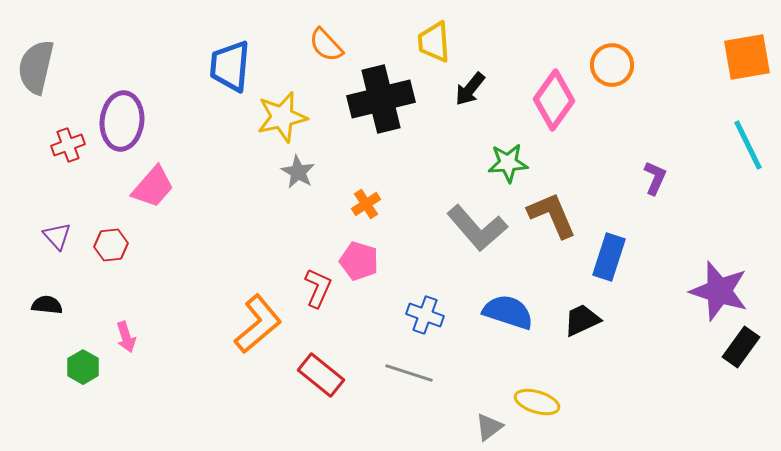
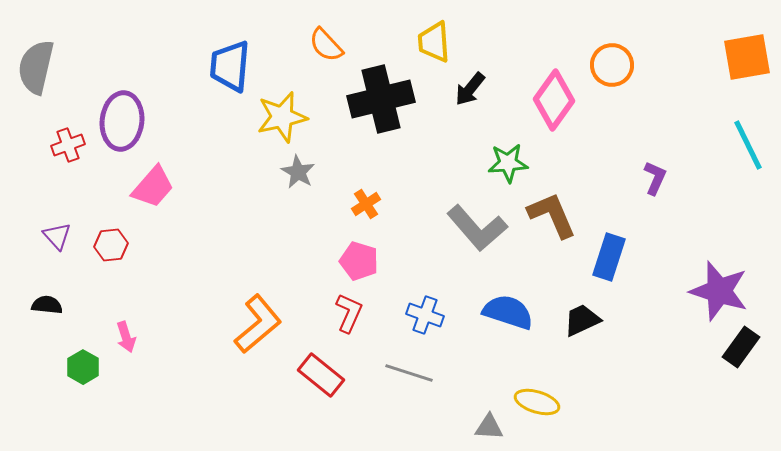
red L-shape: moved 31 px right, 25 px down
gray triangle: rotated 40 degrees clockwise
